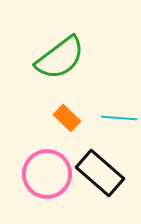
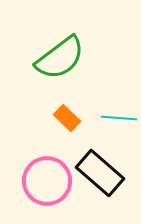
pink circle: moved 7 px down
